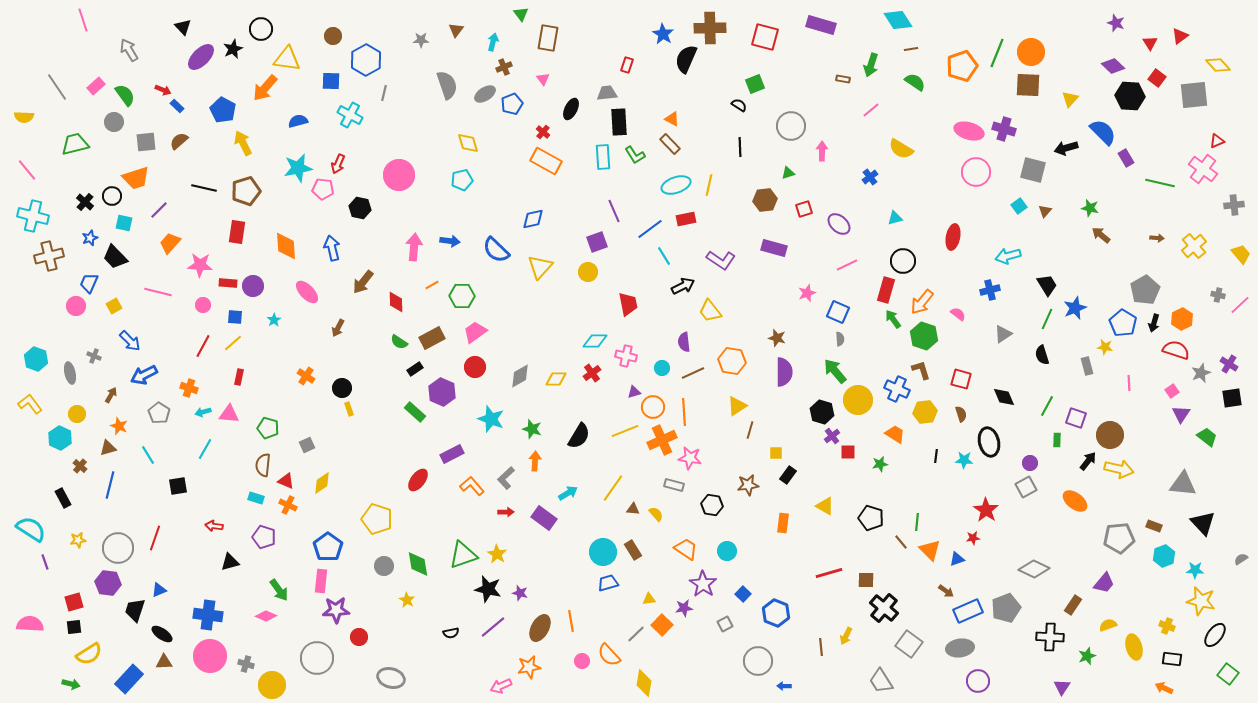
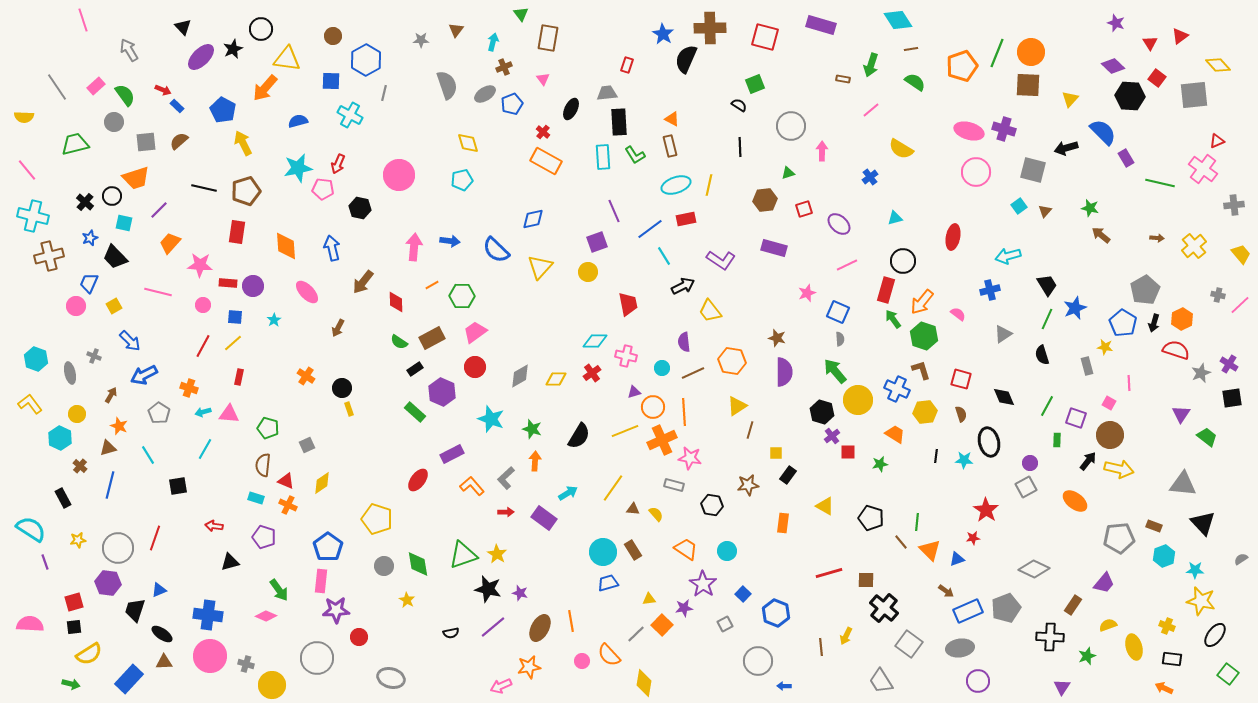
brown rectangle at (670, 144): moved 2 px down; rotated 30 degrees clockwise
pink square at (1172, 391): moved 63 px left, 12 px down; rotated 24 degrees counterclockwise
